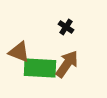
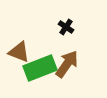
green rectangle: rotated 24 degrees counterclockwise
